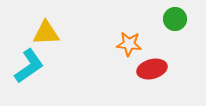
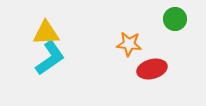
cyan L-shape: moved 21 px right, 8 px up
